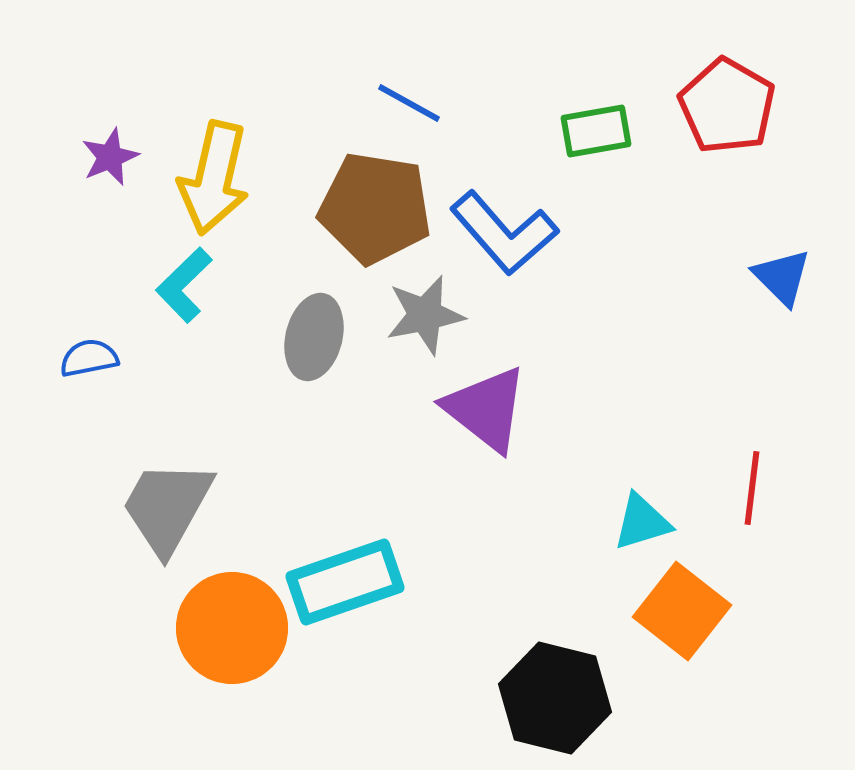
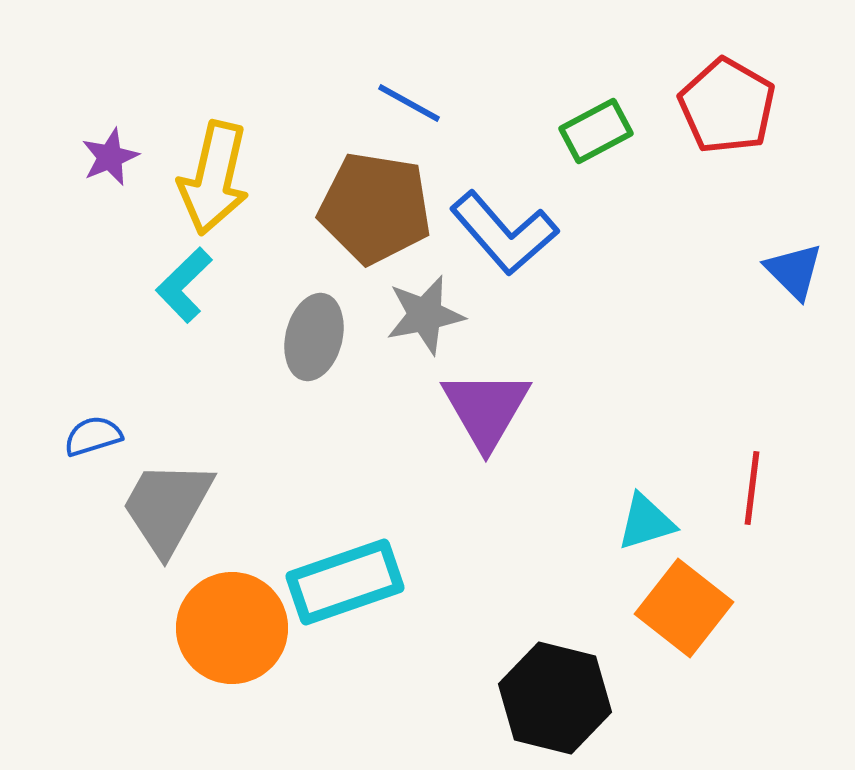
green rectangle: rotated 18 degrees counterclockwise
blue triangle: moved 12 px right, 6 px up
blue semicircle: moved 4 px right, 78 px down; rotated 6 degrees counterclockwise
purple triangle: rotated 22 degrees clockwise
cyan triangle: moved 4 px right
orange square: moved 2 px right, 3 px up
